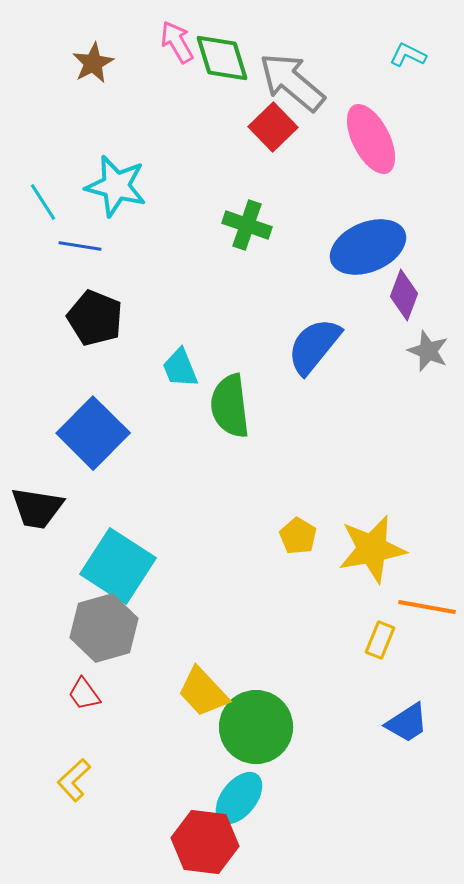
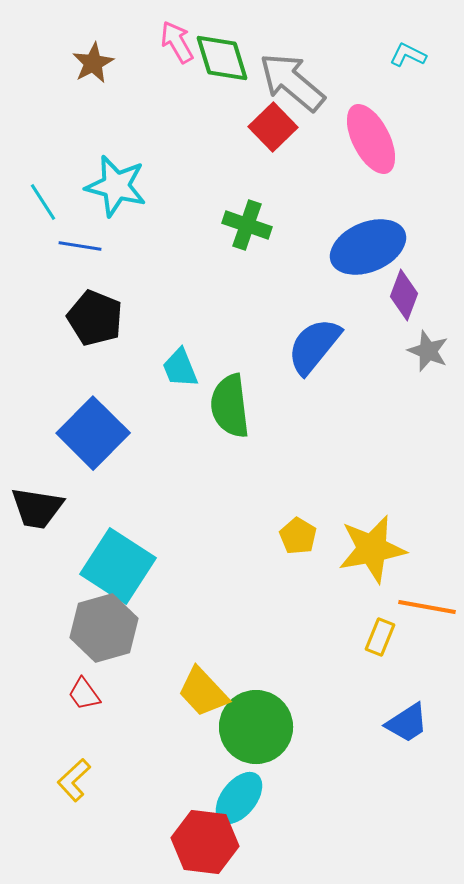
yellow rectangle: moved 3 px up
